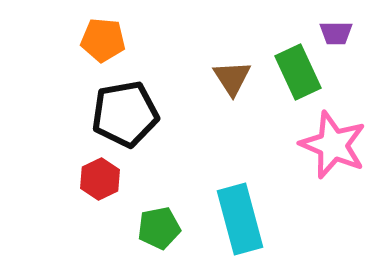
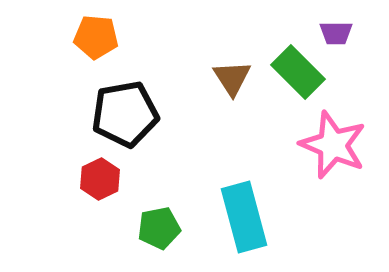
orange pentagon: moved 7 px left, 3 px up
green rectangle: rotated 20 degrees counterclockwise
cyan rectangle: moved 4 px right, 2 px up
